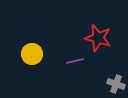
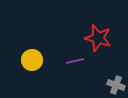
yellow circle: moved 6 px down
gray cross: moved 1 px down
